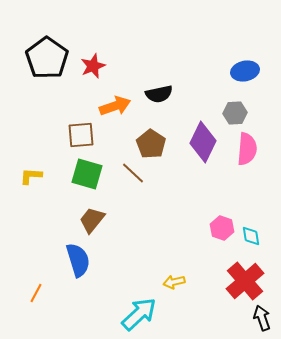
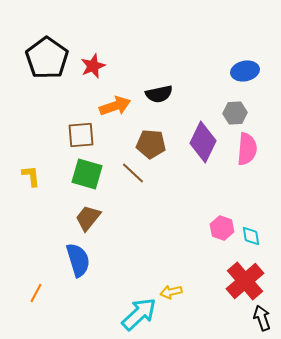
brown pentagon: rotated 28 degrees counterclockwise
yellow L-shape: rotated 80 degrees clockwise
brown trapezoid: moved 4 px left, 2 px up
yellow arrow: moved 3 px left, 10 px down
